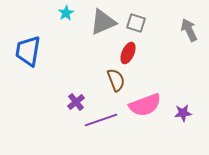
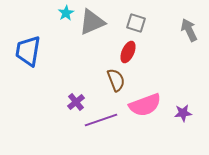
gray triangle: moved 11 px left
red ellipse: moved 1 px up
